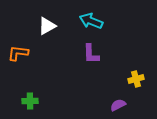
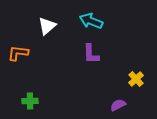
white triangle: rotated 12 degrees counterclockwise
yellow cross: rotated 28 degrees counterclockwise
